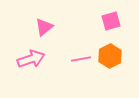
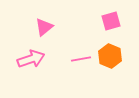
orange hexagon: rotated 10 degrees counterclockwise
